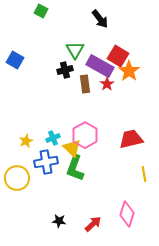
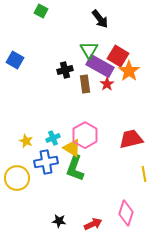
green triangle: moved 14 px right
yellow star: rotated 24 degrees counterclockwise
yellow triangle: rotated 12 degrees counterclockwise
pink diamond: moved 1 px left, 1 px up
red arrow: rotated 18 degrees clockwise
